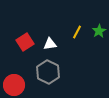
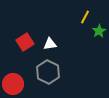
yellow line: moved 8 px right, 15 px up
red circle: moved 1 px left, 1 px up
